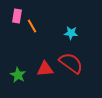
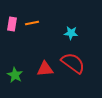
pink rectangle: moved 5 px left, 8 px down
orange line: moved 3 px up; rotated 72 degrees counterclockwise
red semicircle: moved 2 px right
green star: moved 3 px left
